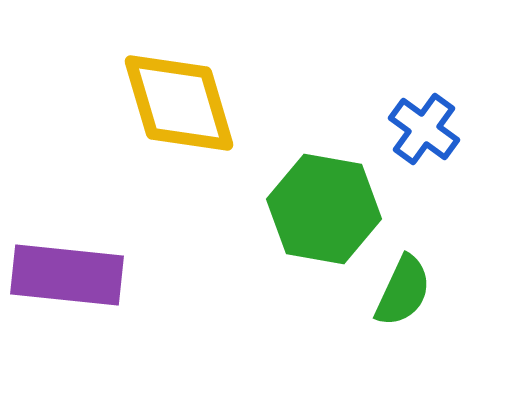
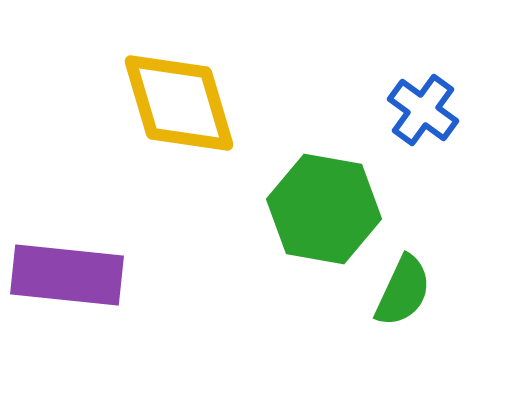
blue cross: moved 1 px left, 19 px up
